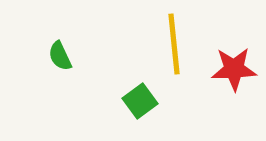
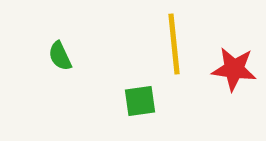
red star: rotated 9 degrees clockwise
green square: rotated 28 degrees clockwise
